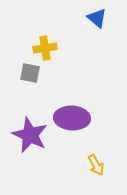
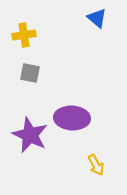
yellow cross: moved 21 px left, 13 px up
